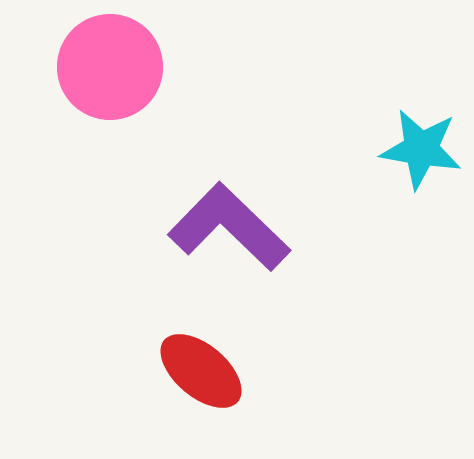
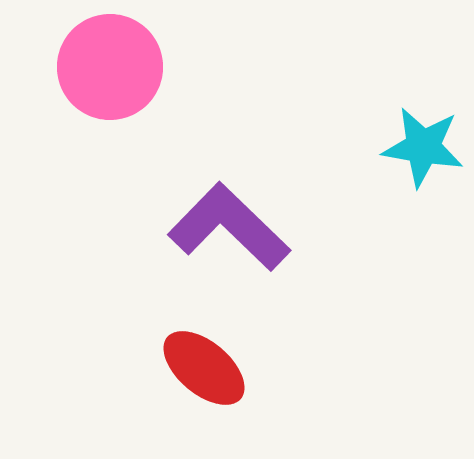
cyan star: moved 2 px right, 2 px up
red ellipse: moved 3 px right, 3 px up
